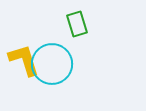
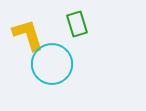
yellow L-shape: moved 4 px right, 25 px up
